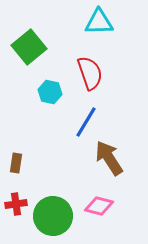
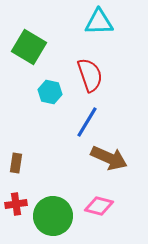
green square: rotated 20 degrees counterclockwise
red semicircle: moved 2 px down
blue line: moved 1 px right
brown arrow: rotated 147 degrees clockwise
